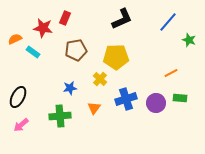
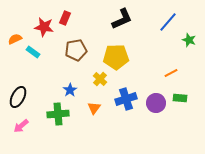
red star: moved 1 px right, 1 px up
blue star: moved 2 px down; rotated 24 degrees counterclockwise
green cross: moved 2 px left, 2 px up
pink arrow: moved 1 px down
